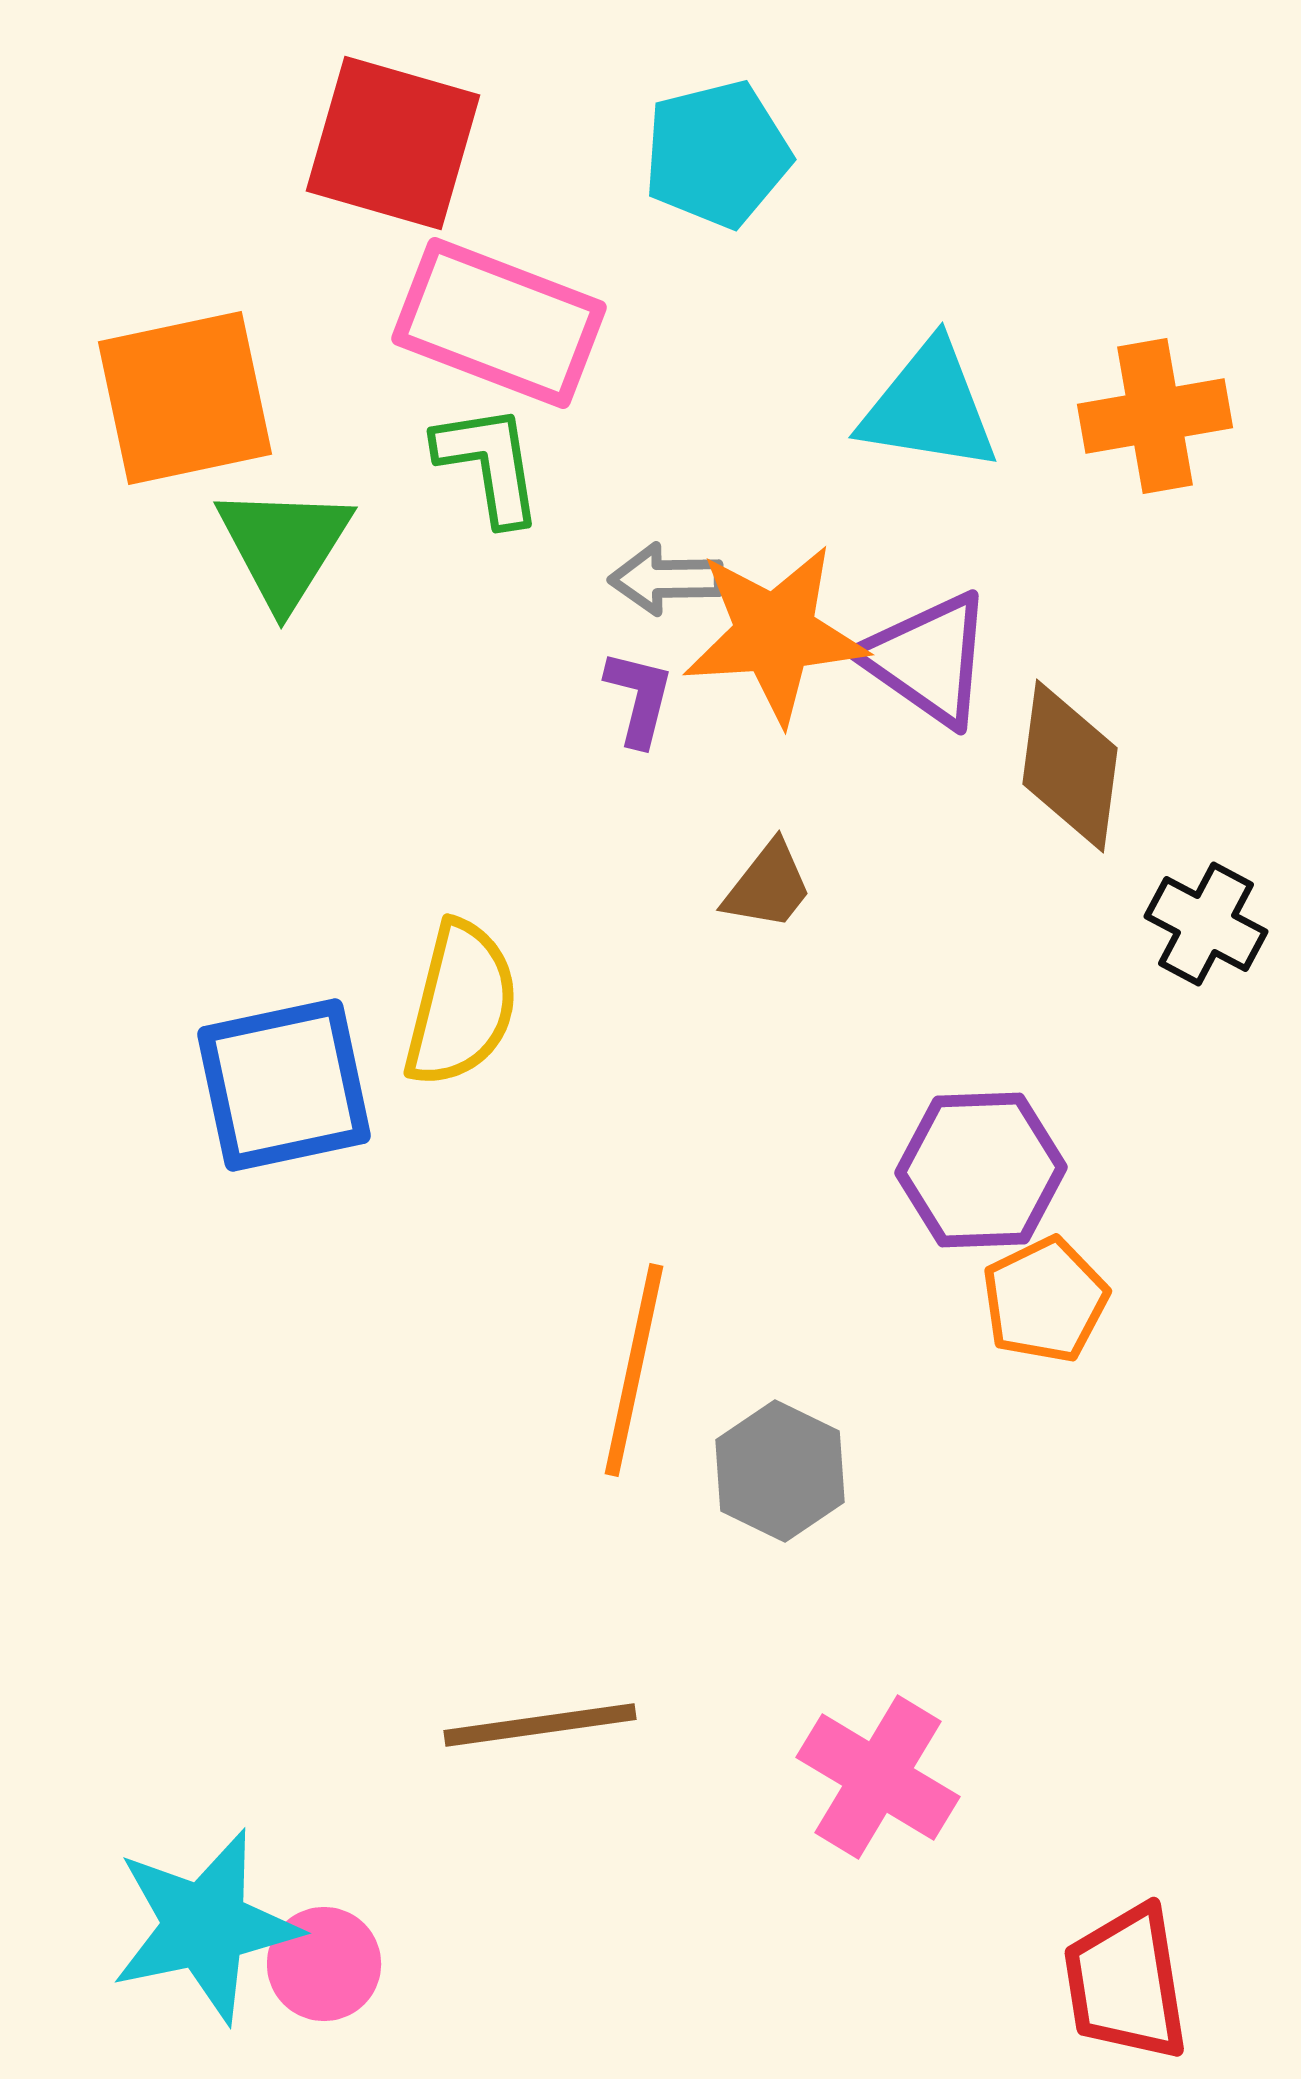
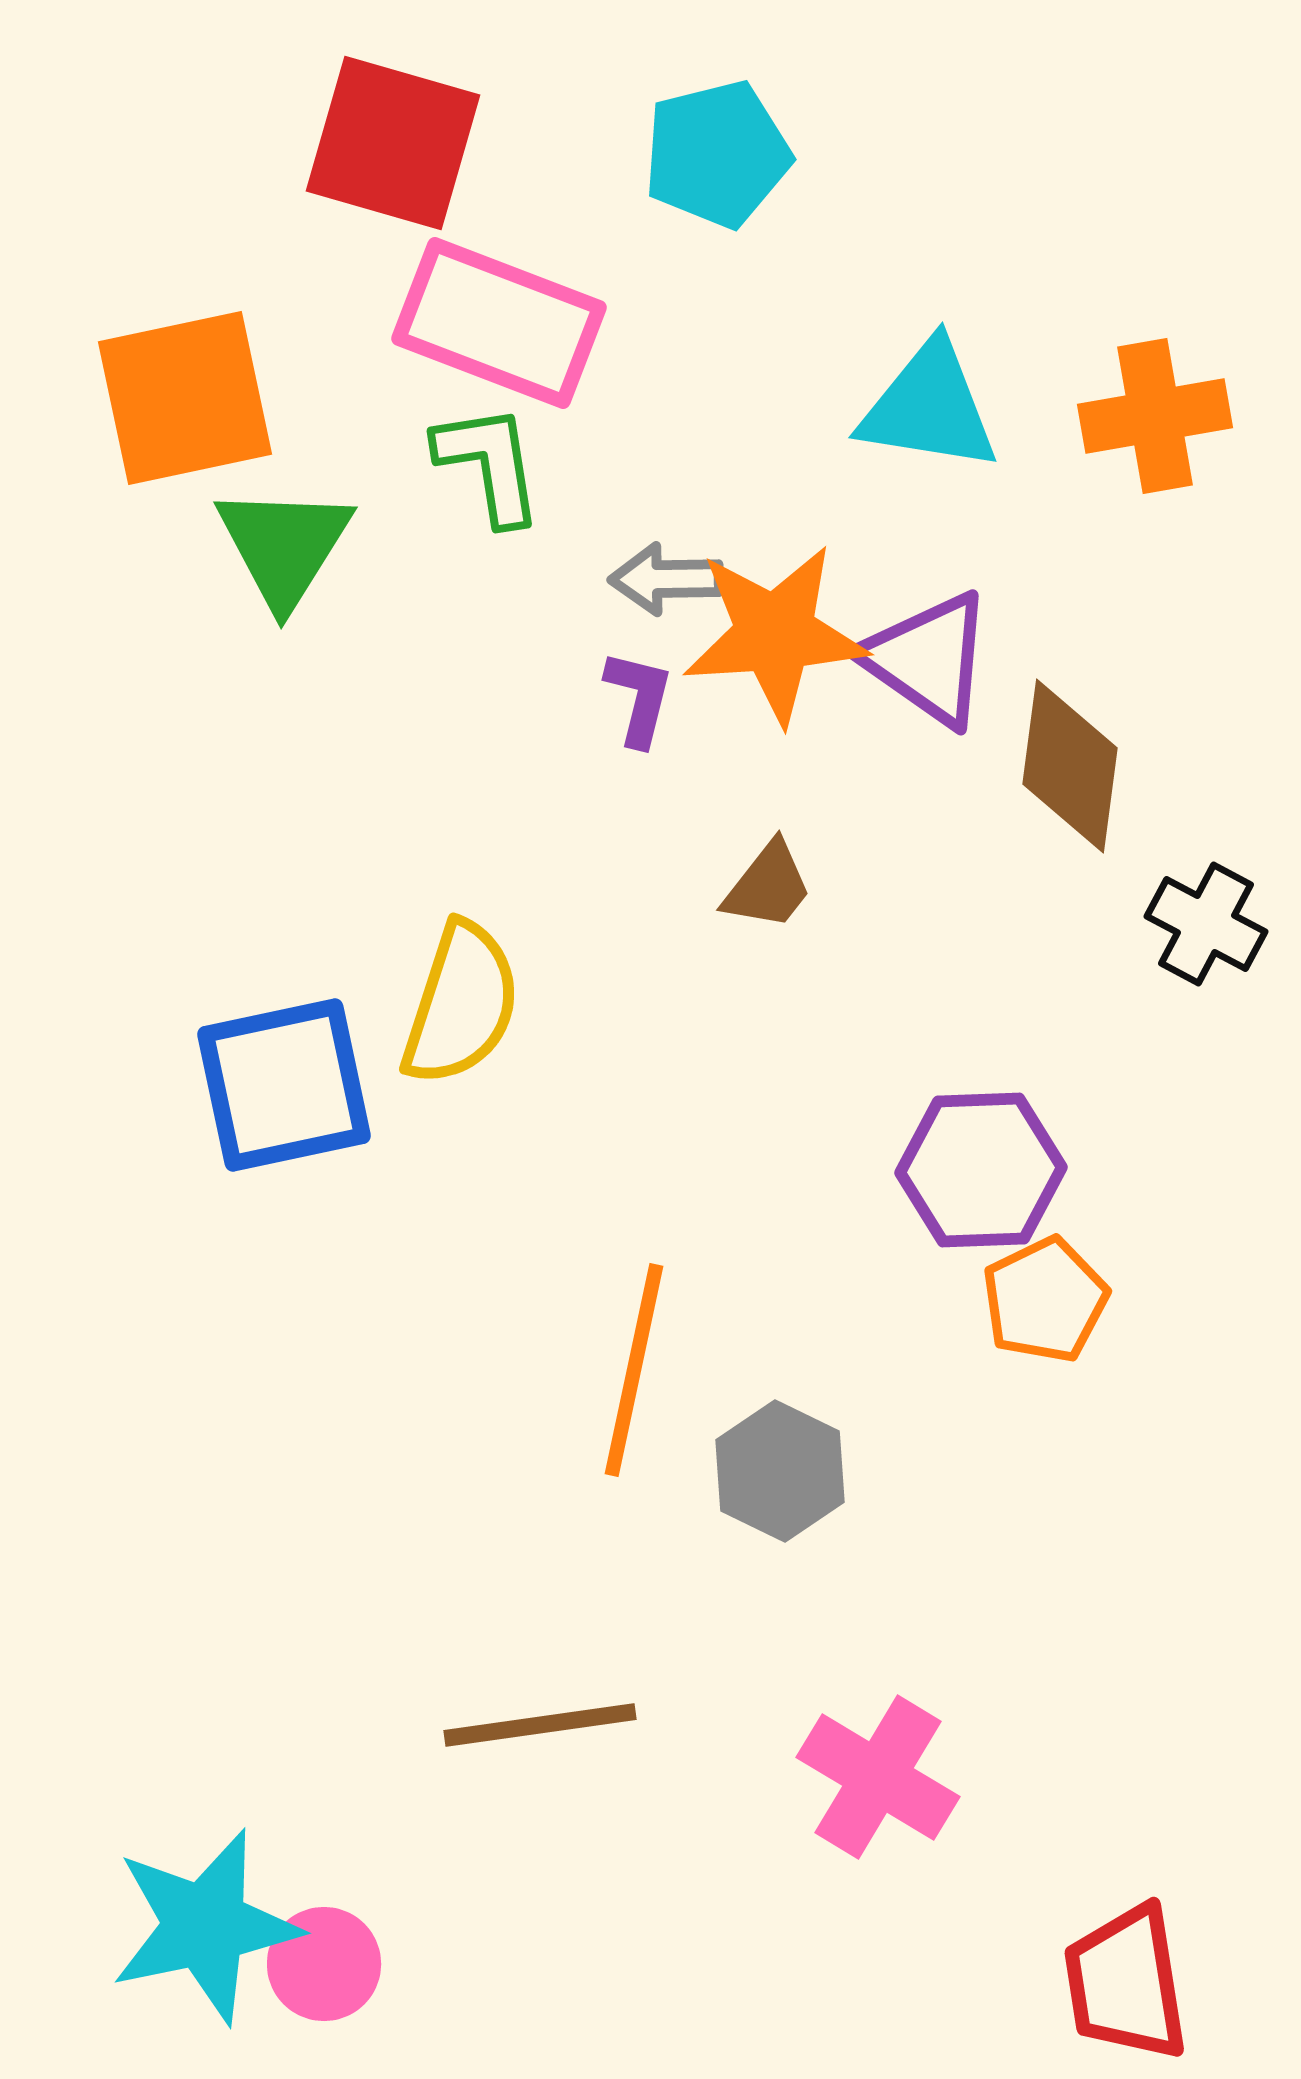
yellow semicircle: rotated 4 degrees clockwise
